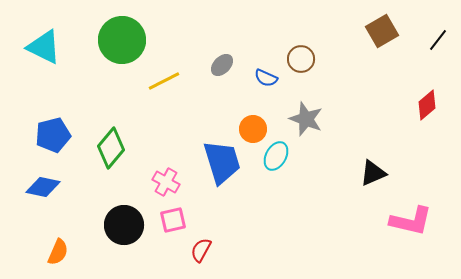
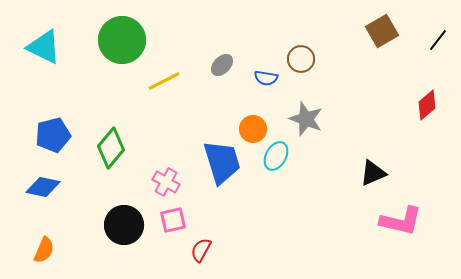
blue semicircle: rotated 15 degrees counterclockwise
pink L-shape: moved 10 px left
orange semicircle: moved 14 px left, 2 px up
